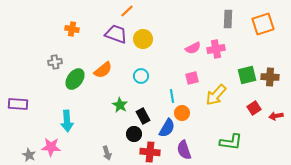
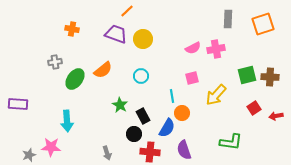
gray star: rotated 24 degrees clockwise
